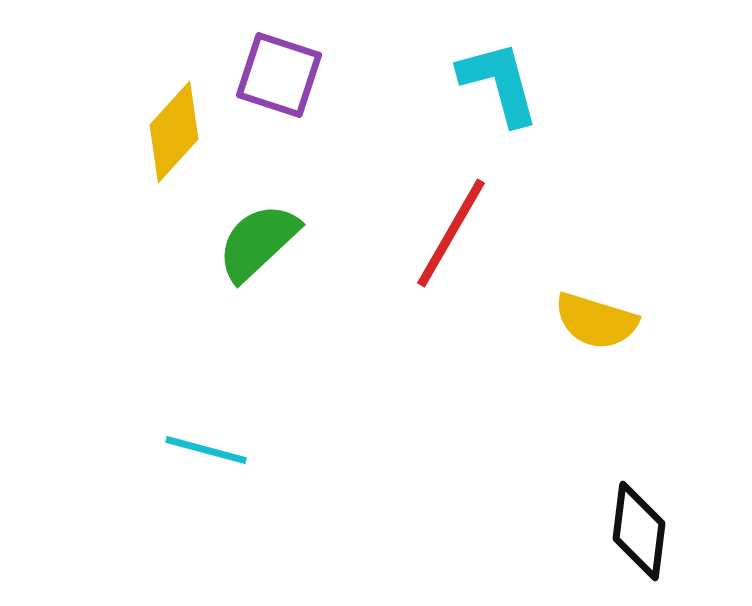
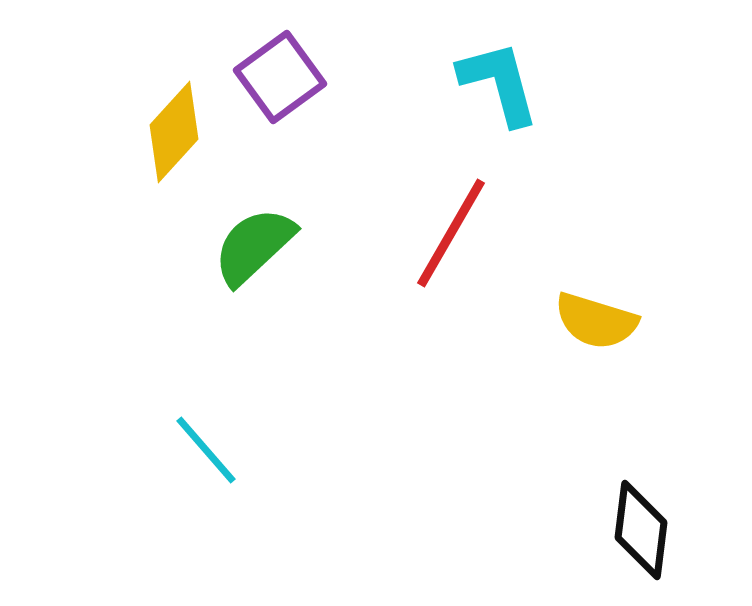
purple square: moved 1 px right, 2 px down; rotated 36 degrees clockwise
green semicircle: moved 4 px left, 4 px down
cyan line: rotated 34 degrees clockwise
black diamond: moved 2 px right, 1 px up
